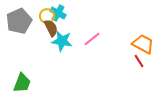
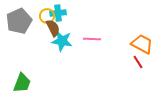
cyan cross: rotated 35 degrees counterclockwise
brown semicircle: moved 2 px right
pink line: rotated 42 degrees clockwise
orange trapezoid: moved 1 px left
red line: moved 1 px left, 1 px down
